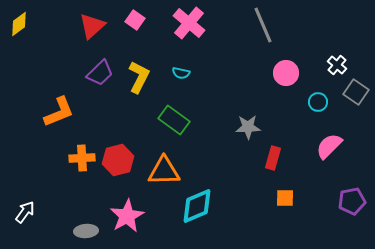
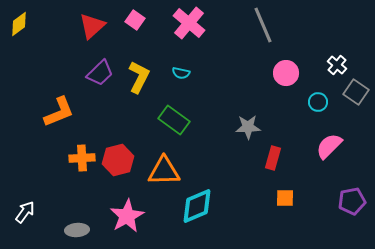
gray ellipse: moved 9 px left, 1 px up
